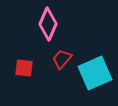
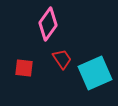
pink diamond: rotated 12 degrees clockwise
red trapezoid: rotated 105 degrees clockwise
